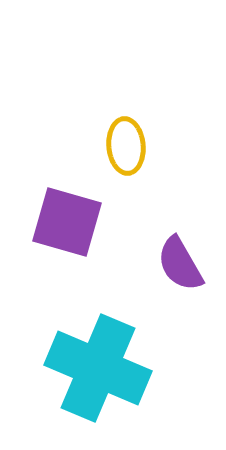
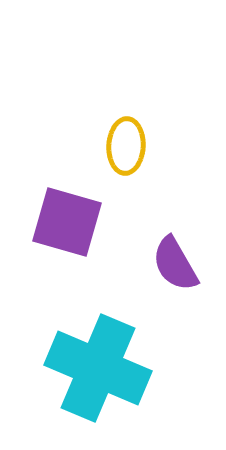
yellow ellipse: rotated 8 degrees clockwise
purple semicircle: moved 5 px left
